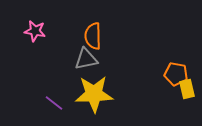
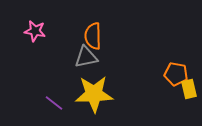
gray triangle: moved 2 px up
yellow rectangle: moved 2 px right
